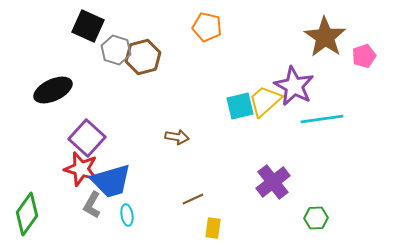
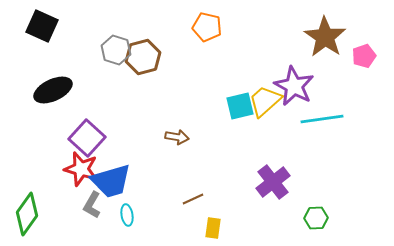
black square: moved 46 px left
